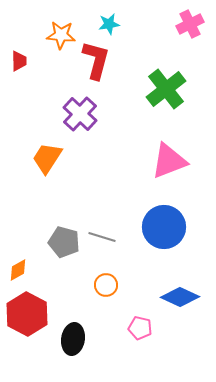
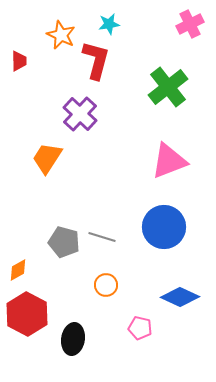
orange star: rotated 20 degrees clockwise
green cross: moved 2 px right, 2 px up
